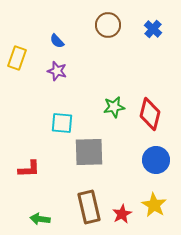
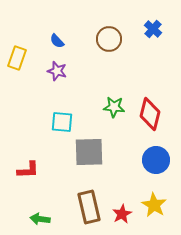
brown circle: moved 1 px right, 14 px down
green star: rotated 15 degrees clockwise
cyan square: moved 1 px up
red L-shape: moved 1 px left, 1 px down
